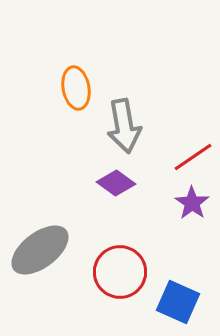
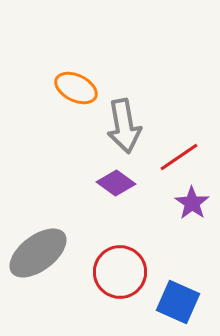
orange ellipse: rotated 54 degrees counterclockwise
red line: moved 14 px left
gray ellipse: moved 2 px left, 3 px down
